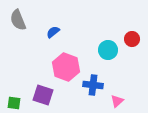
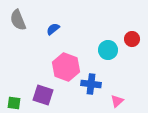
blue semicircle: moved 3 px up
blue cross: moved 2 px left, 1 px up
